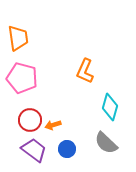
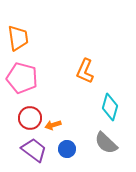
red circle: moved 2 px up
